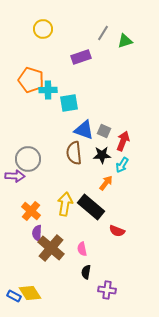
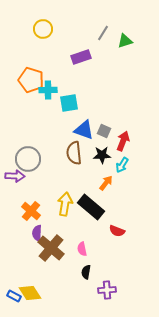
purple cross: rotated 12 degrees counterclockwise
